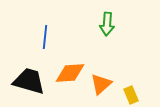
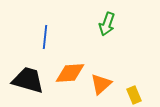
green arrow: rotated 15 degrees clockwise
black trapezoid: moved 1 px left, 1 px up
yellow rectangle: moved 3 px right
